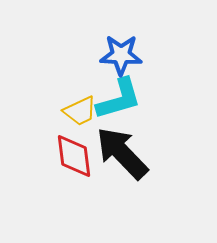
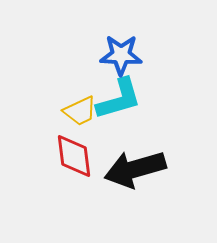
black arrow: moved 13 px right, 16 px down; rotated 62 degrees counterclockwise
